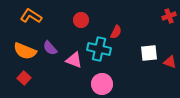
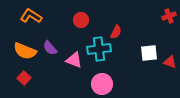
cyan cross: rotated 20 degrees counterclockwise
